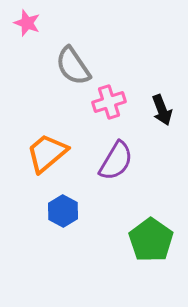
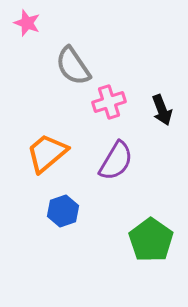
blue hexagon: rotated 12 degrees clockwise
